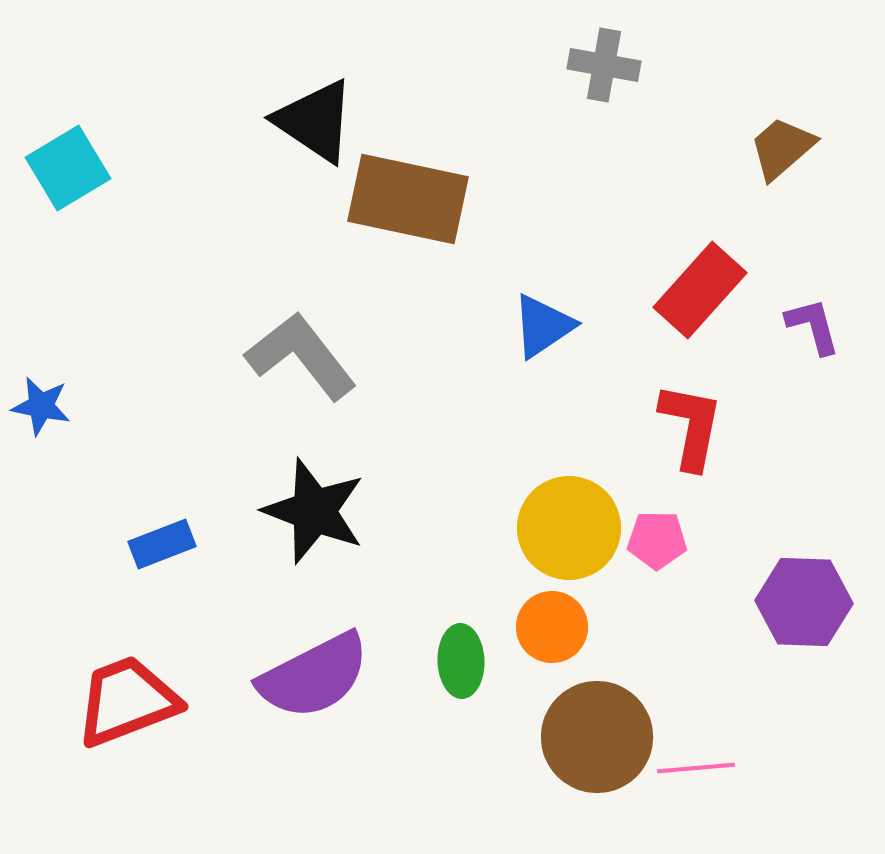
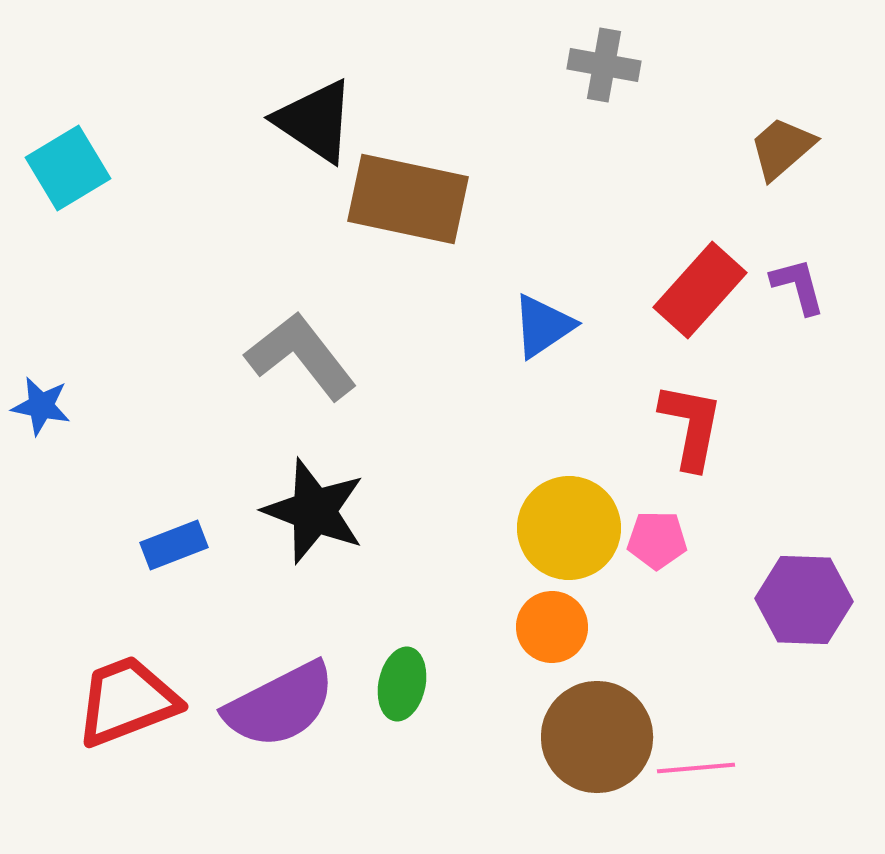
purple L-shape: moved 15 px left, 40 px up
blue rectangle: moved 12 px right, 1 px down
purple hexagon: moved 2 px up
green ellipse: moved 59 px left, 23 px down; rotated 14 degrees clockwise
purple semicircle: moved 34 px left, 29 px down
